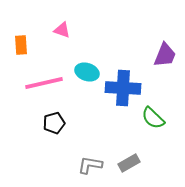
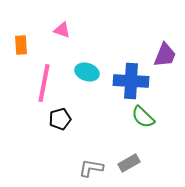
pink line: rotated 66 degrees counterclockwise
blue cross: moved 8 px right, 7 px up
green semicircle: moved 10 px left, 1 px up
black pentagon: moved 6 px right, 4 px up
gray L-shape: moved 1 px right, 3 px down
